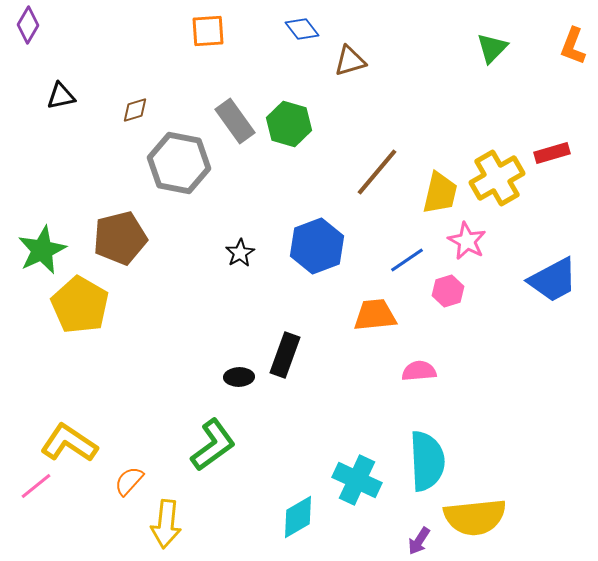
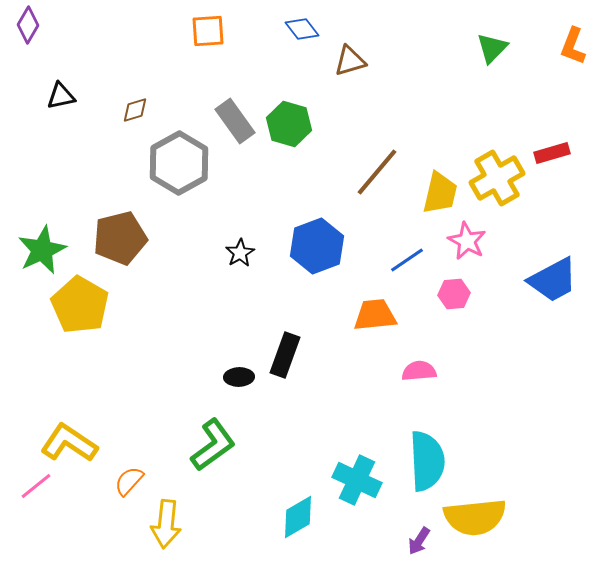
gray hexagon: rotated 20 degrees clockwise
pink hexagon: moved 6 px right, 3 px down; rotated 12 degrees clockwise
